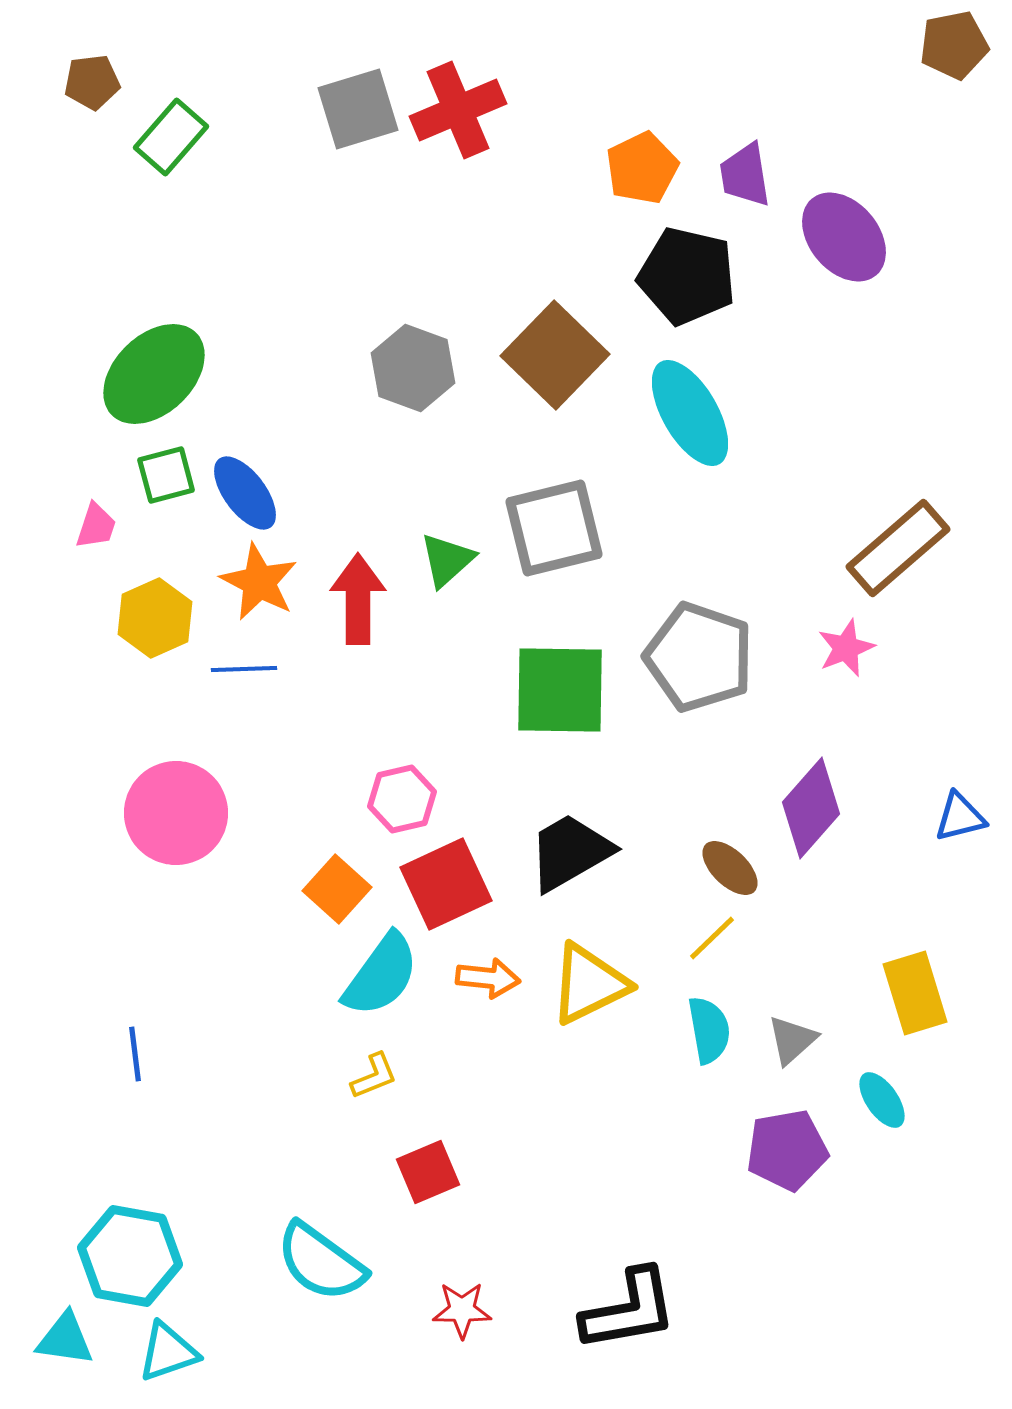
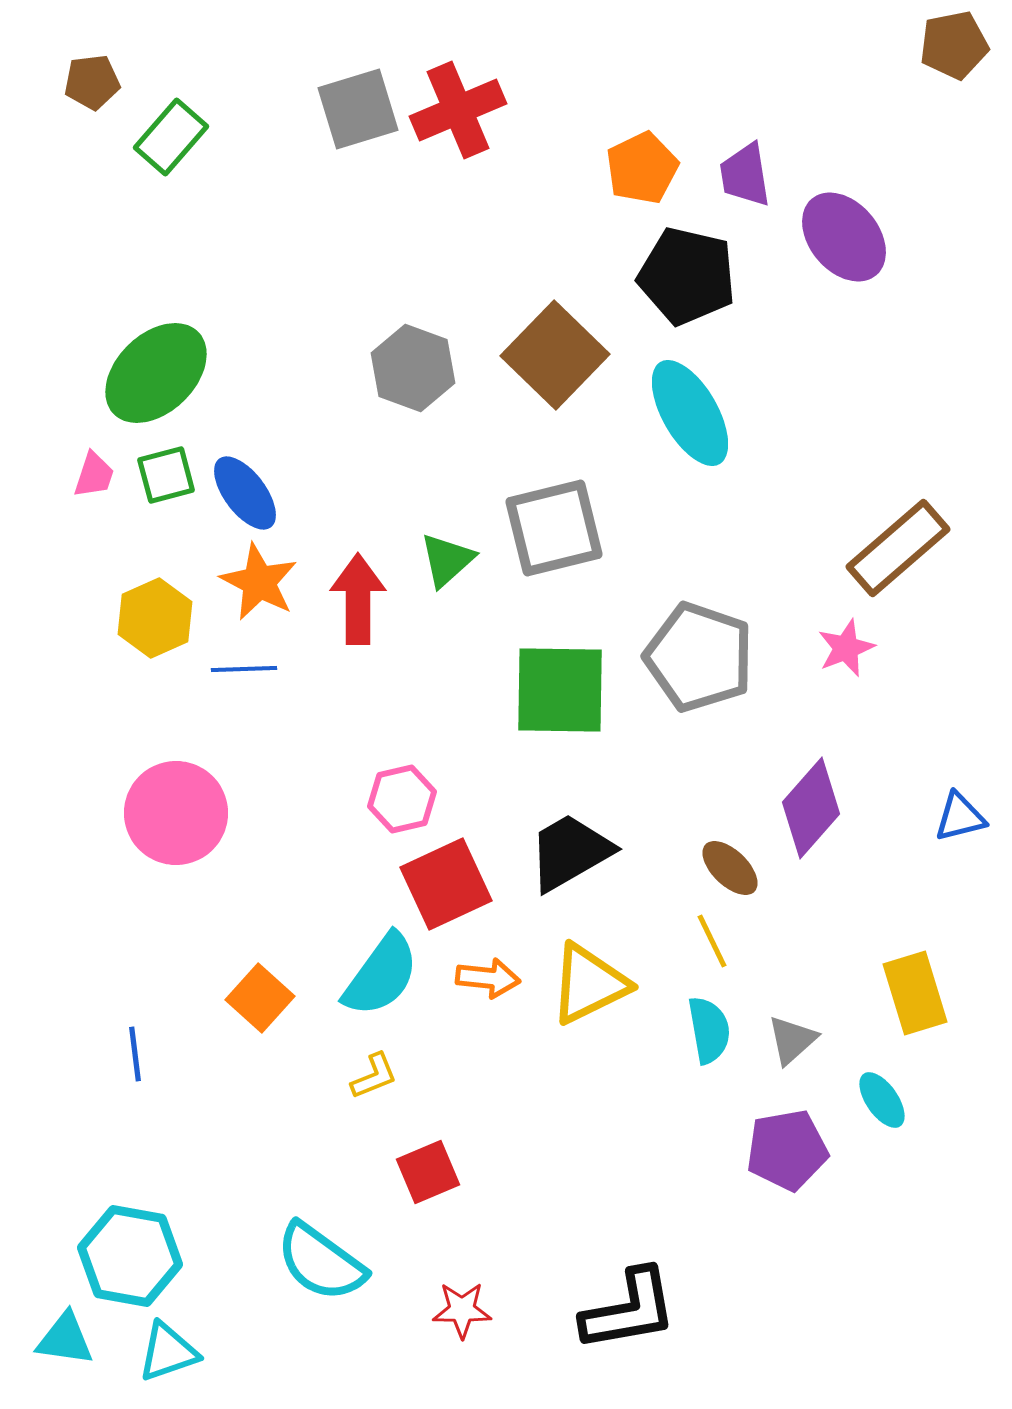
green ellipse at (154, 374): moved 2 px right, 1 px up
pink trapezoid at (96, 526): moved 2 px left, 51 px up
orange square at (337, 889): moved 77 px left, 109 px down
yellow line at (712, 938): moved 3 px down; rotated 72 degrees counterclockwise
